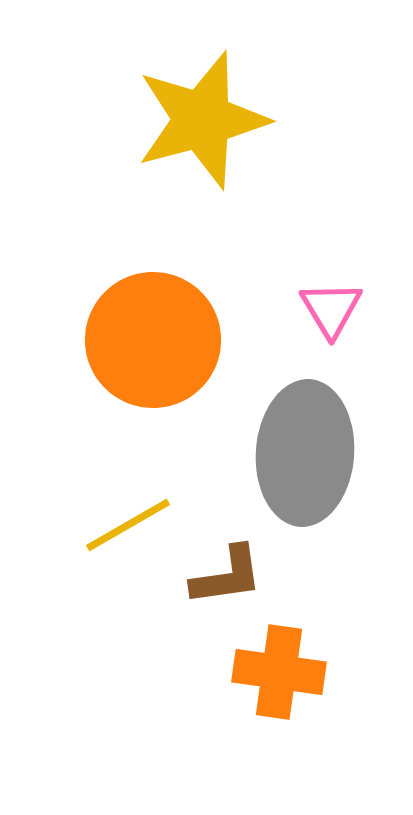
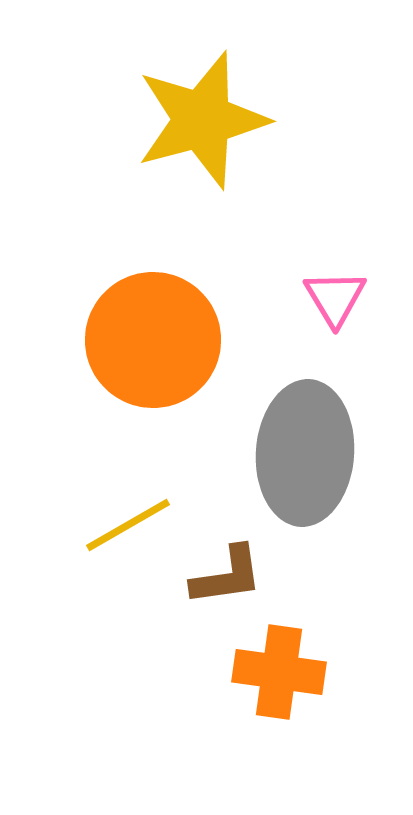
pink triangle: moved 4 px right, 11 px up
